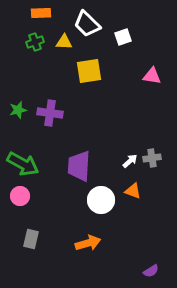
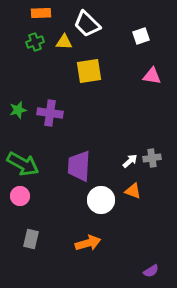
white square: moved 18 px right, 1 px up
